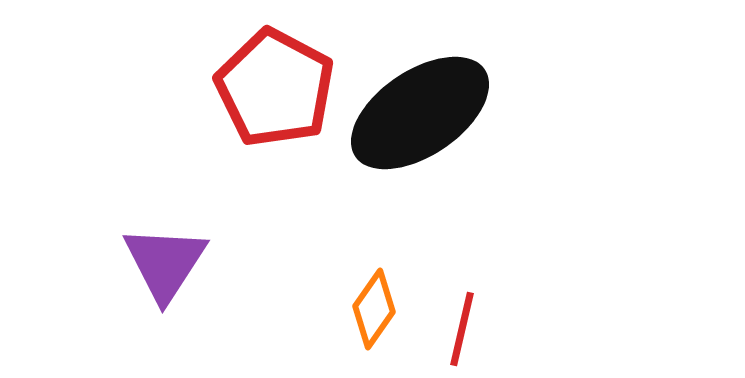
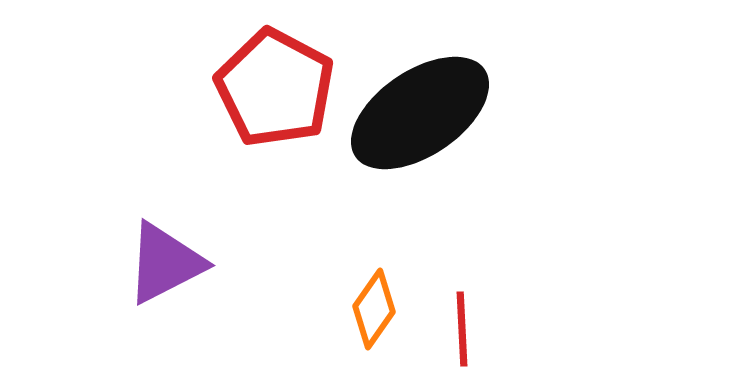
purple triangle: rotated 30 degrees clockwise
red line: rotated 16 degrees counterclockwise
